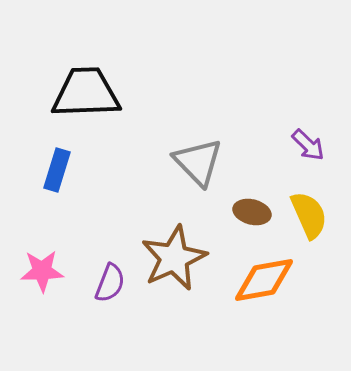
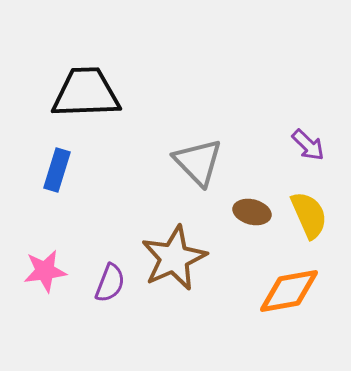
pink star: moved 3 px right; rotated 6 degrees counterclockwise
orange diamond: moved 25 px right, 11 px down
